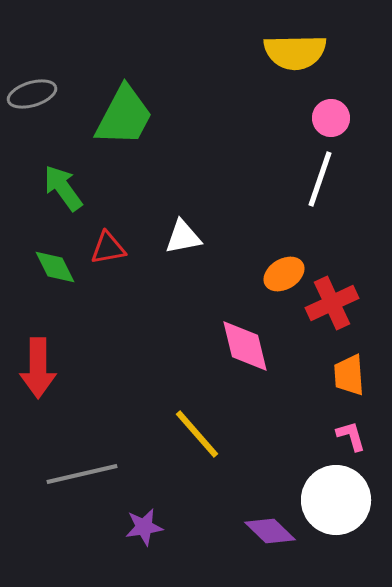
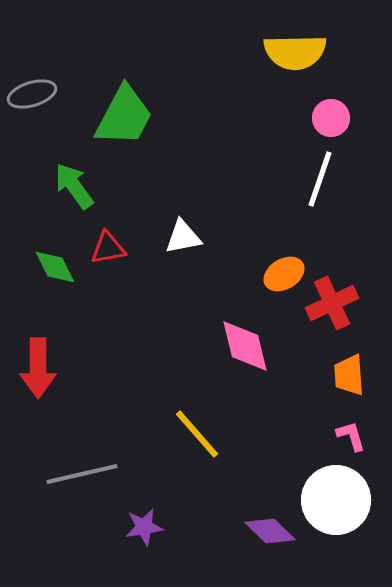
green arrow: moved 11 px right, 2 px up
